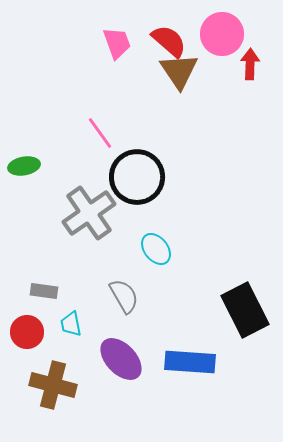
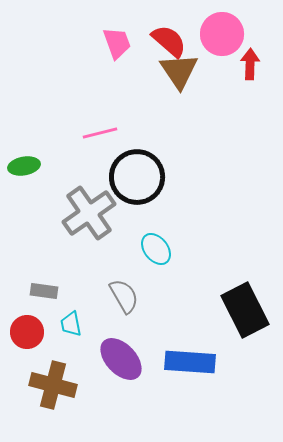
pink line: rotated 68 degrees counterclockwise
